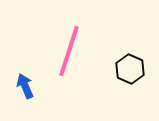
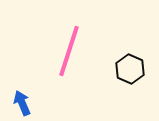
blue arrow: moved 3 px left, 17 px down
